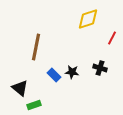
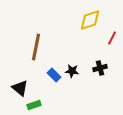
yellow diamond: moved 2 px right, 1 px down
black cross: rotated 32 degrees counterclockwise
black star: moved 1 px up
